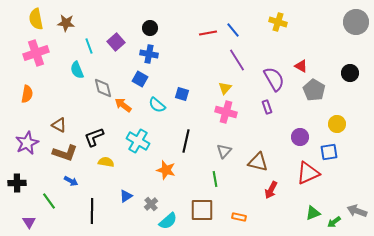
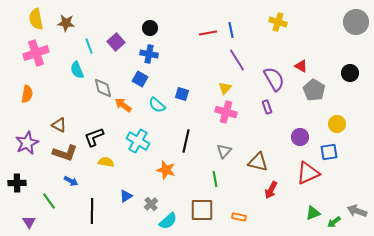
blue line at (233, 30): moved 2 px left; rotated 28 degrees clockwise
